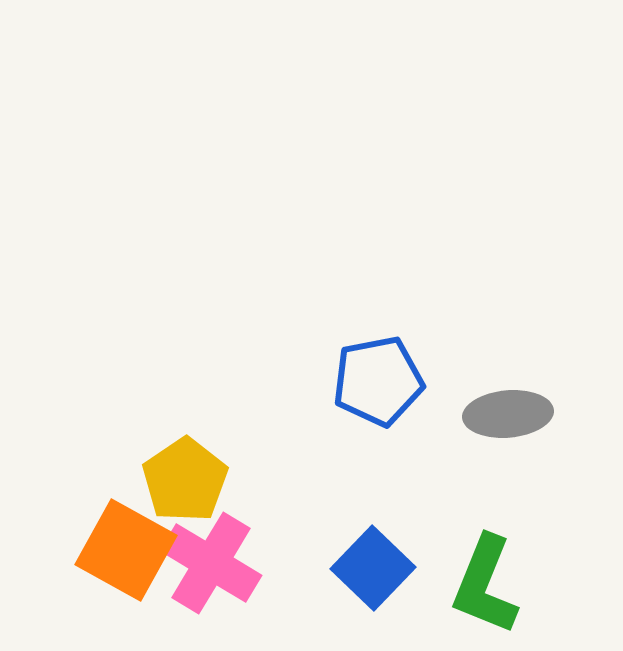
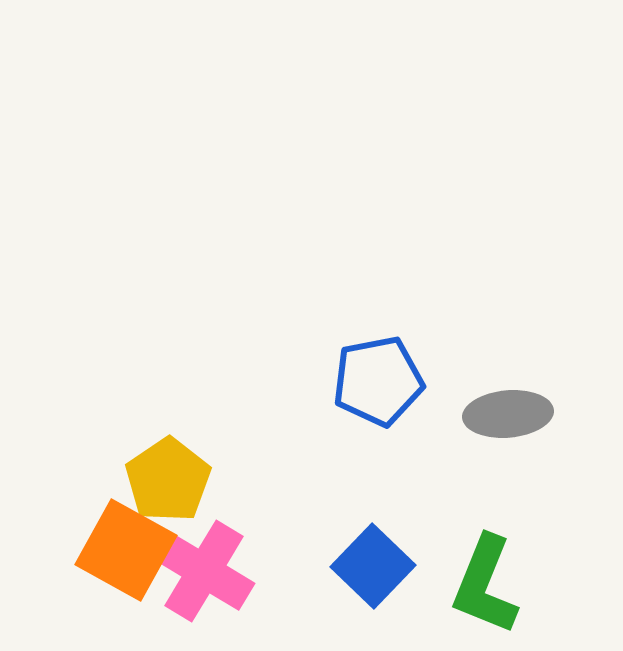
yellow pentagon: moved 17 px left
pink cross: moved 7 px left, 8 px down
blue square: moved 2 px up
